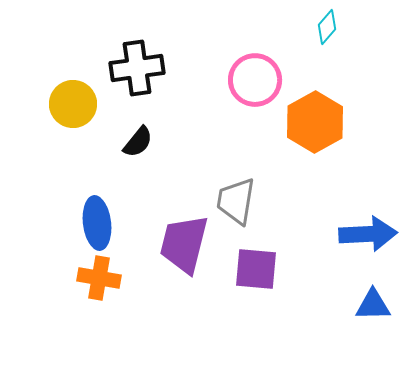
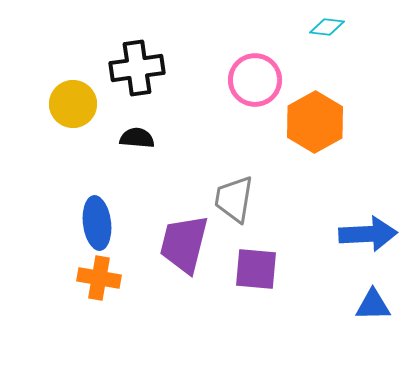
cyan diamond: rotated 56 degrees clockwise
black semicircle: moved 1 px left, 4 px up; rotated 124 degrees counterclockwise
gray trapezoid: moved 2 px left, 2 px up
